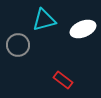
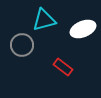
gray circle: moved 4 px right
red rectangle: moved 13 px up
